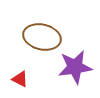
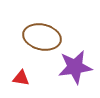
red triangle: moved 1 px right, 1 px up; rotated 18 degrees counterclockwise
